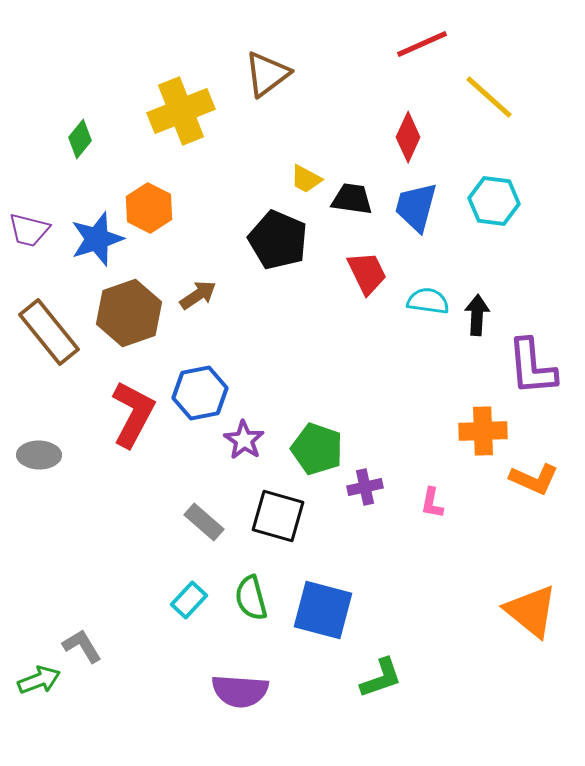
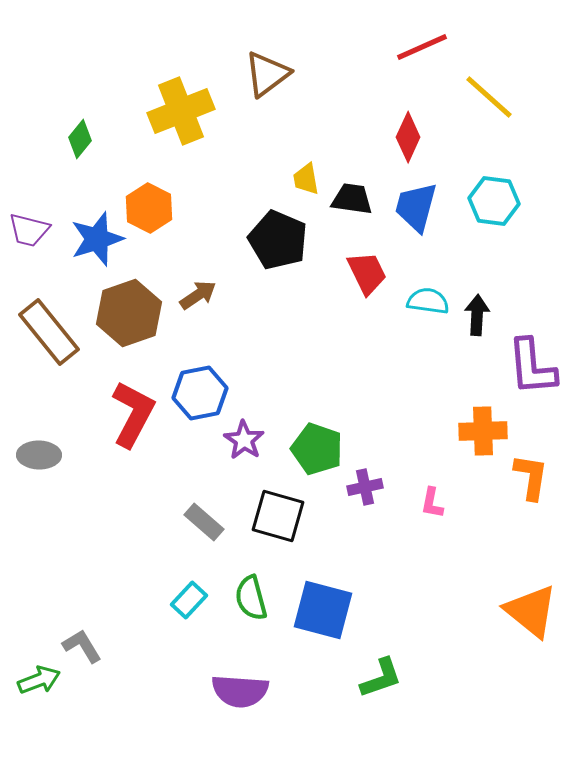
red line: moved 3 px down
yellow trapezoid: rotated 52 degrees clockwise
orange L-shape: moved 3 px left, 2 px up; rotated 105 degrees counterclockwise
